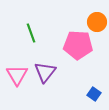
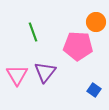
orange circle: moved 1 px left
green line: moved 2 px right, 1 px up
pink pentagon: moved 1 px down
blue square: moved 4 px up
